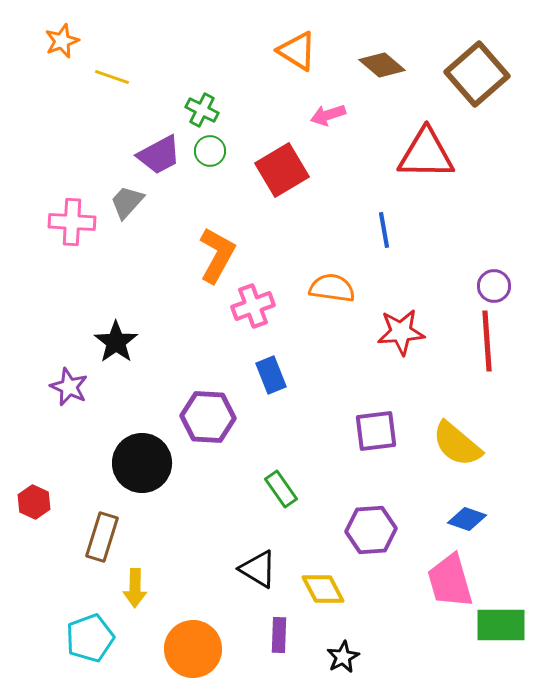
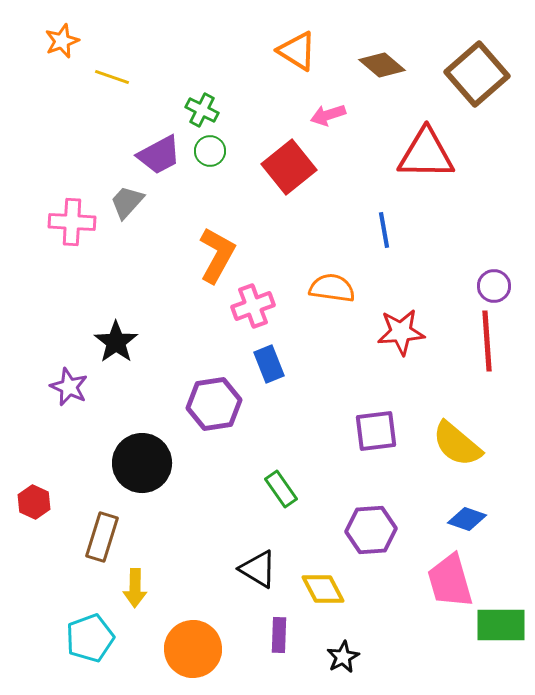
red square at (282, 170): moved 7 px right, 3 px up; rotated 8 degrees counterclockwise
blue rectangle at (271, 375): moved 2 px left, 11 px up
purple hexagon at (208, 417): moved 6 px right, 13 px up; rotated 12 degrees counterclockwise
